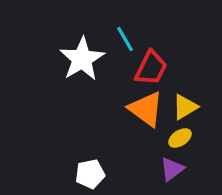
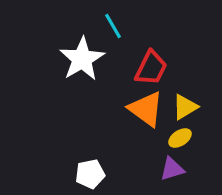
cyan line: moved 12 px left, 13 px up
purple triangle: rotated 20 degrees clockwise
